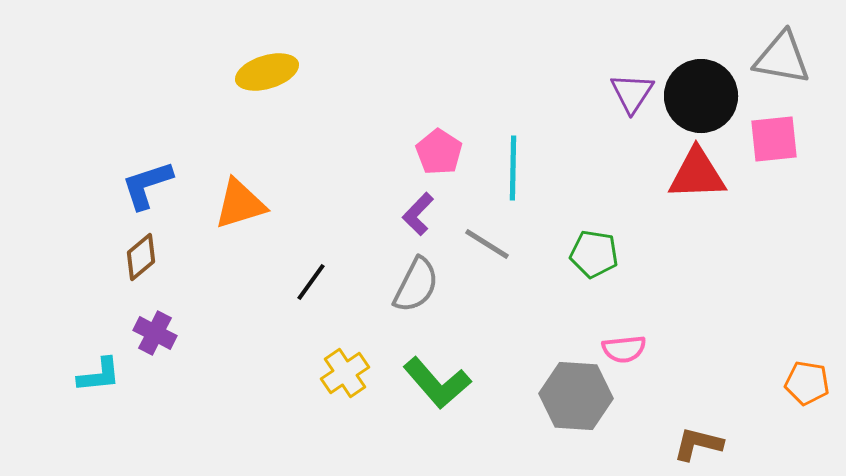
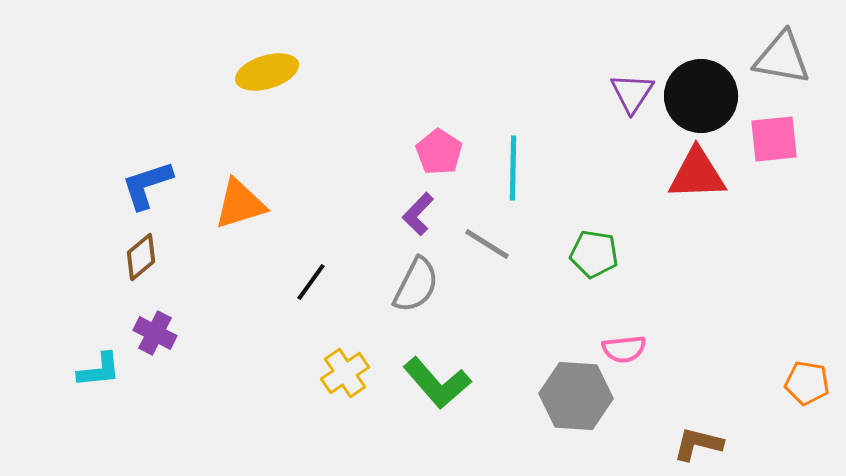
cyan L-shape: moved 5 px up
